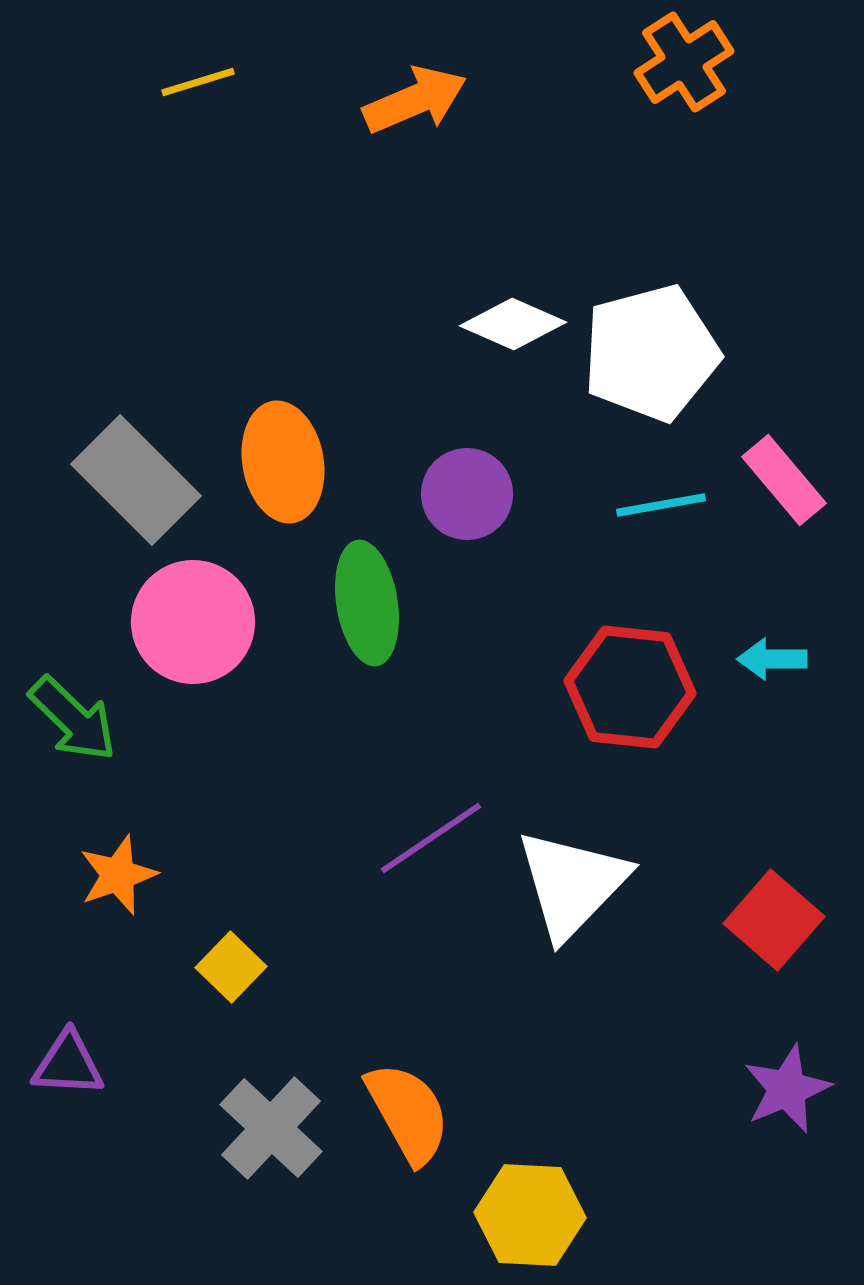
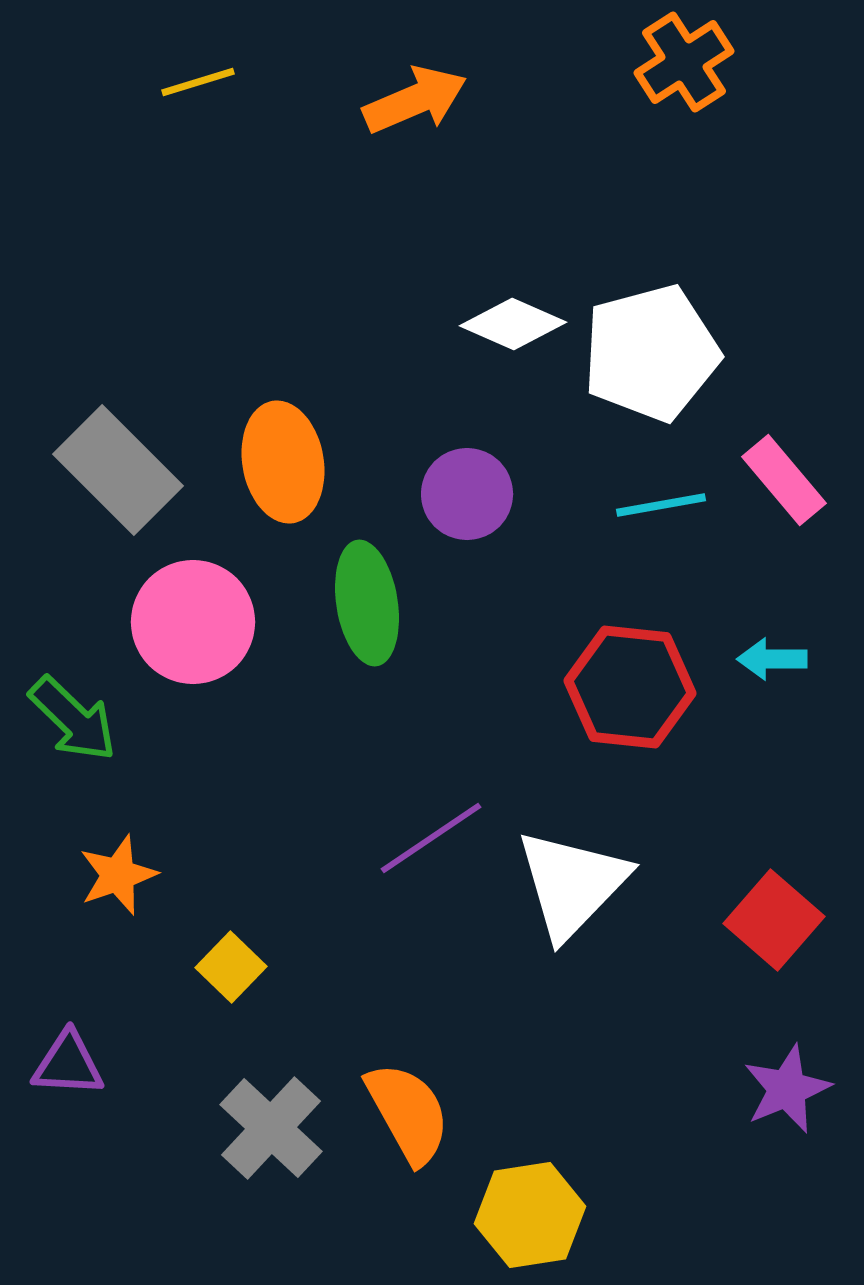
gray rectangle: moved 18 px left, 10 px up
yellow hexagon: rotated 12 degrees counterclockwise
